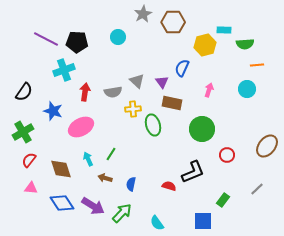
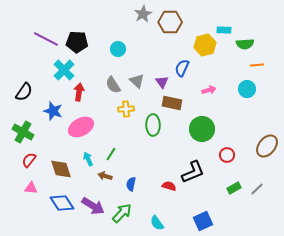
brown hexagon at (173, 22): moved 3 px left
cyan circle at (118, 37): moved 12 px down
cyan cross at (64, 70): rotated 25 degrees counterclockwise
pink arrow at (209, 90): rotated 56 degrees clockwise
red arrow at (85, 92): moved 6 px left
gray semicircle at (113, 92): moved 7 px up; rotated 66 degrees clockwise
yellow cross at (133, 109): moved 7 px left
green ellipse at (153, 125): rotated 15 degrees clockwise
green cross at (23, 132): rotated 30 degrees counterclockwise
brown arrow at (105, 178): moved 2 px up
green rectangle at (223, 200): moved 11 px right, 12 px up; rotated 24 degrees clockwise
blue square at (203, 221): rotated 24 degrees counterclockwise
